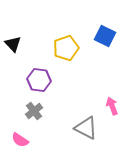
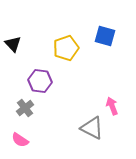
blue square: rotated 10 degrees counterclockwise
purple hexagon: moved 1 px right, 1 px down
gray cross: moved 9 px left, 3 px up
gray triangle: moved 6 px right
